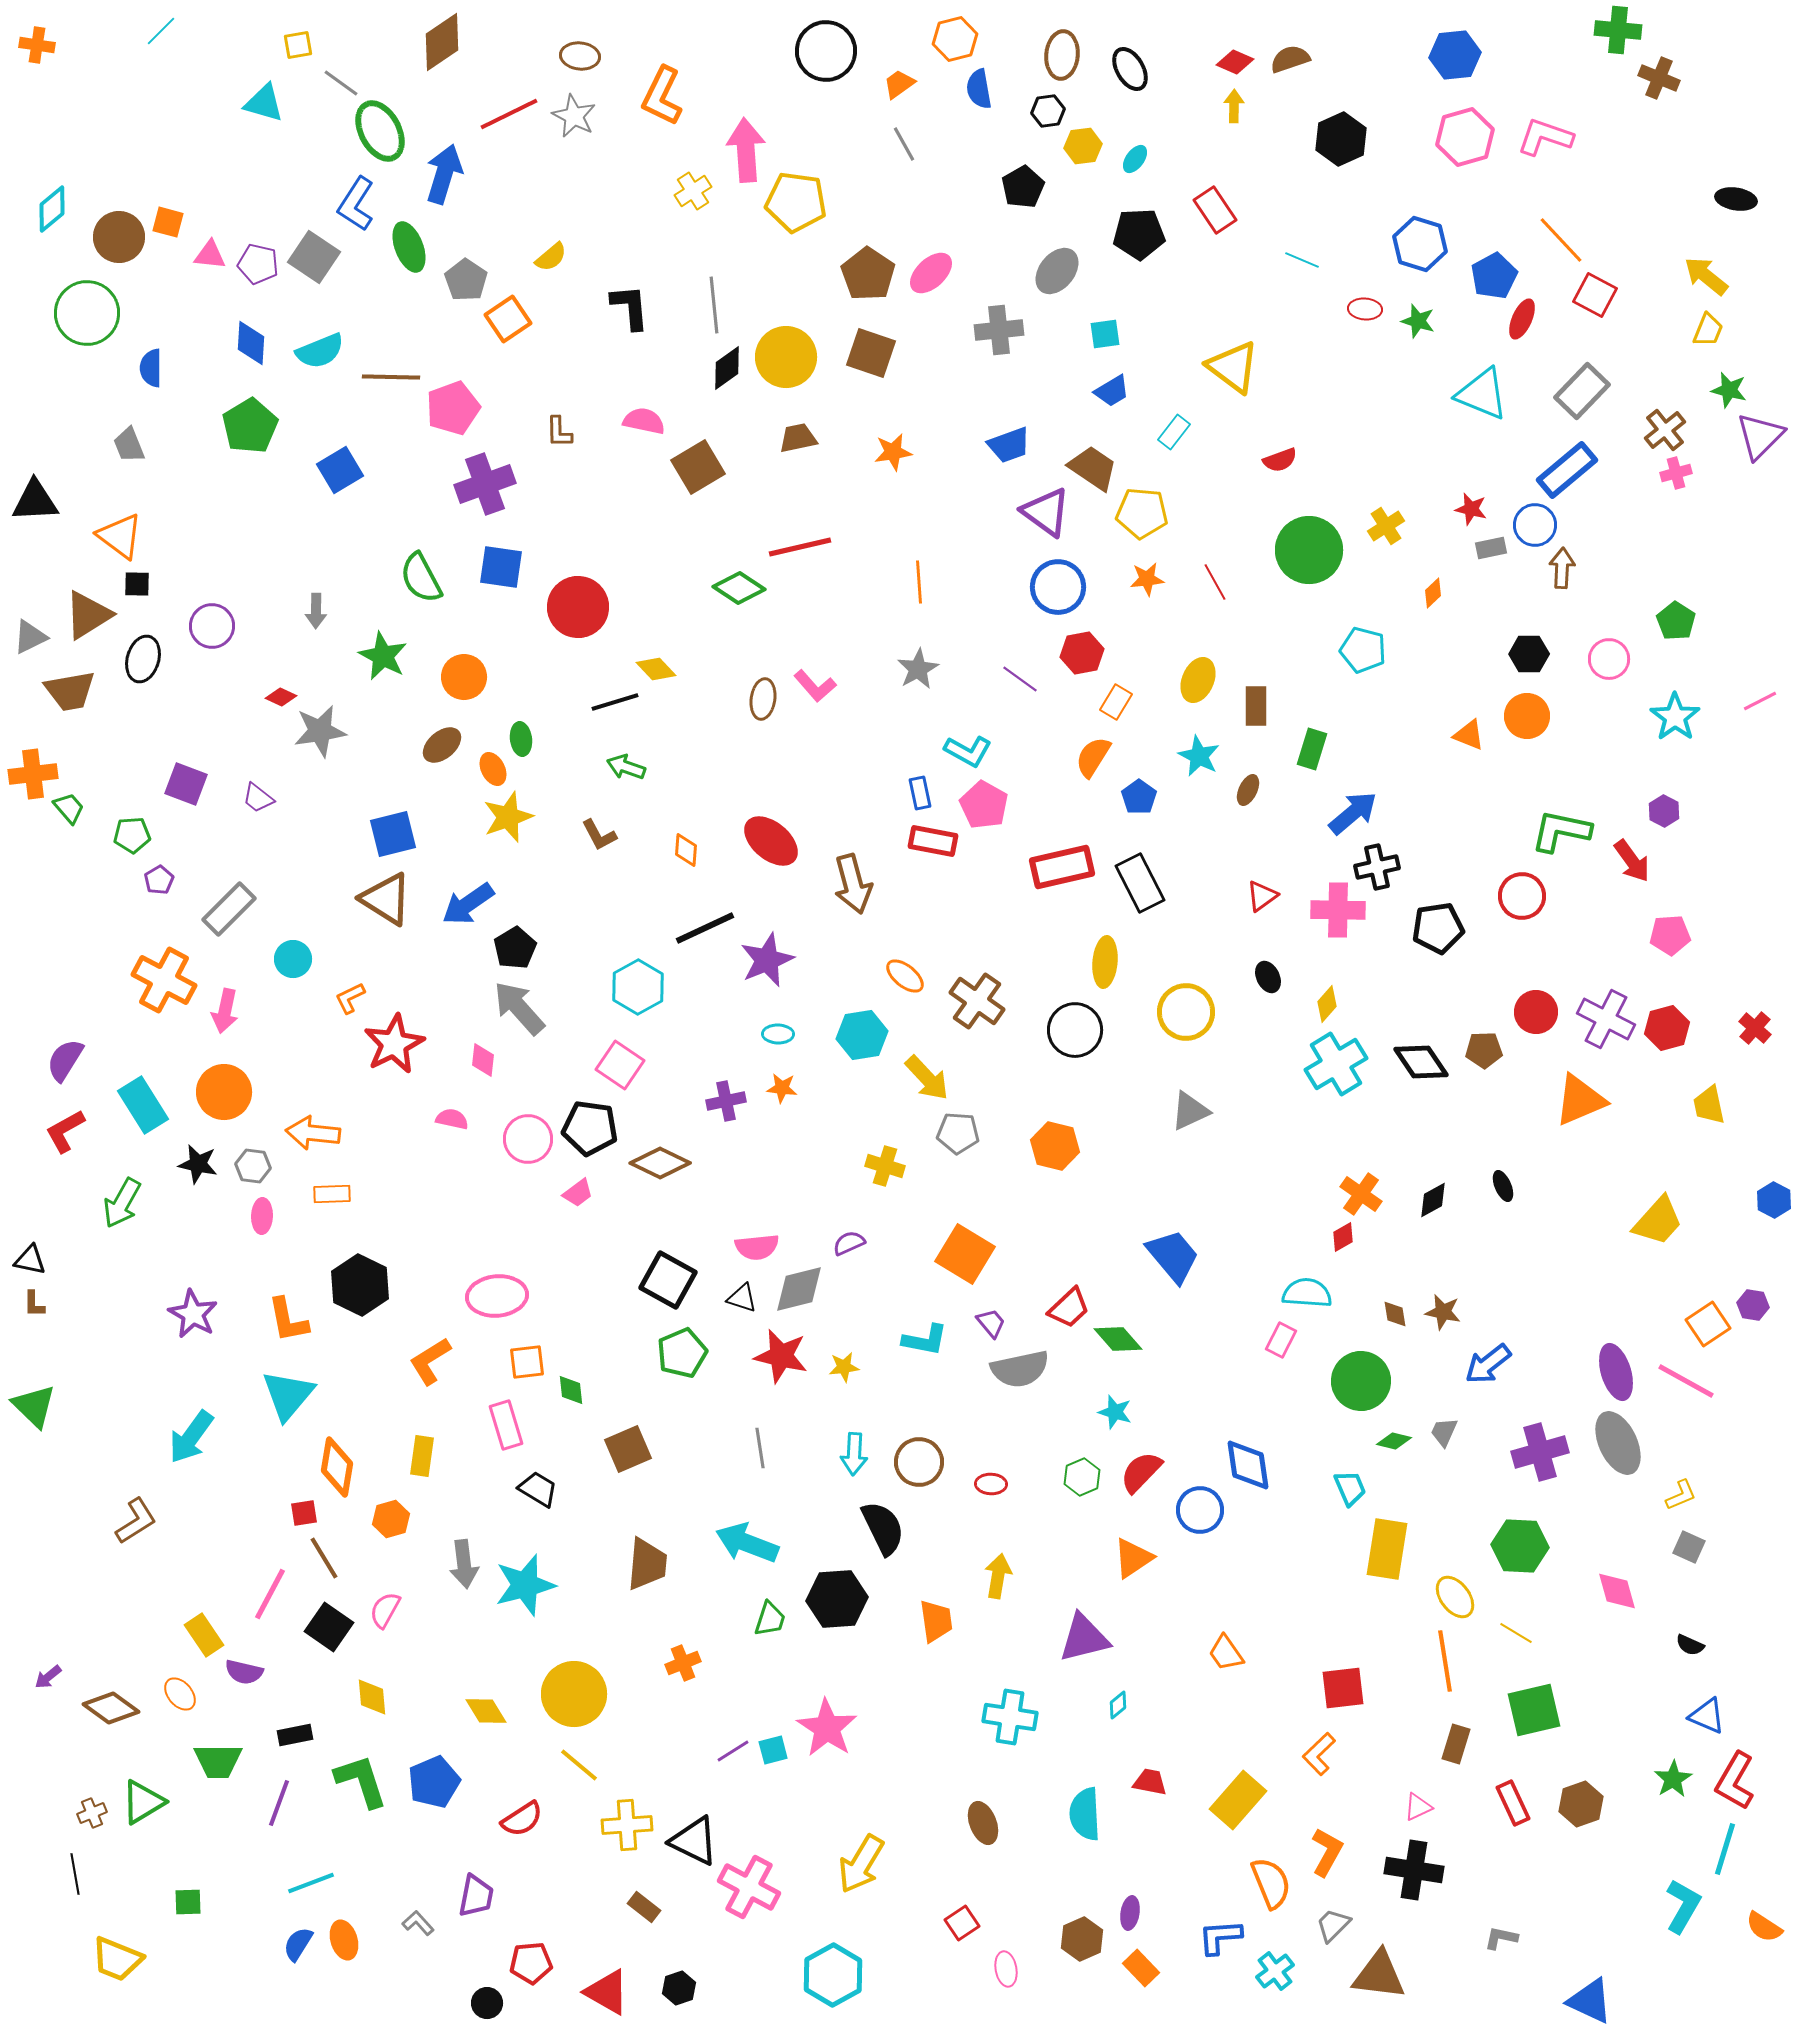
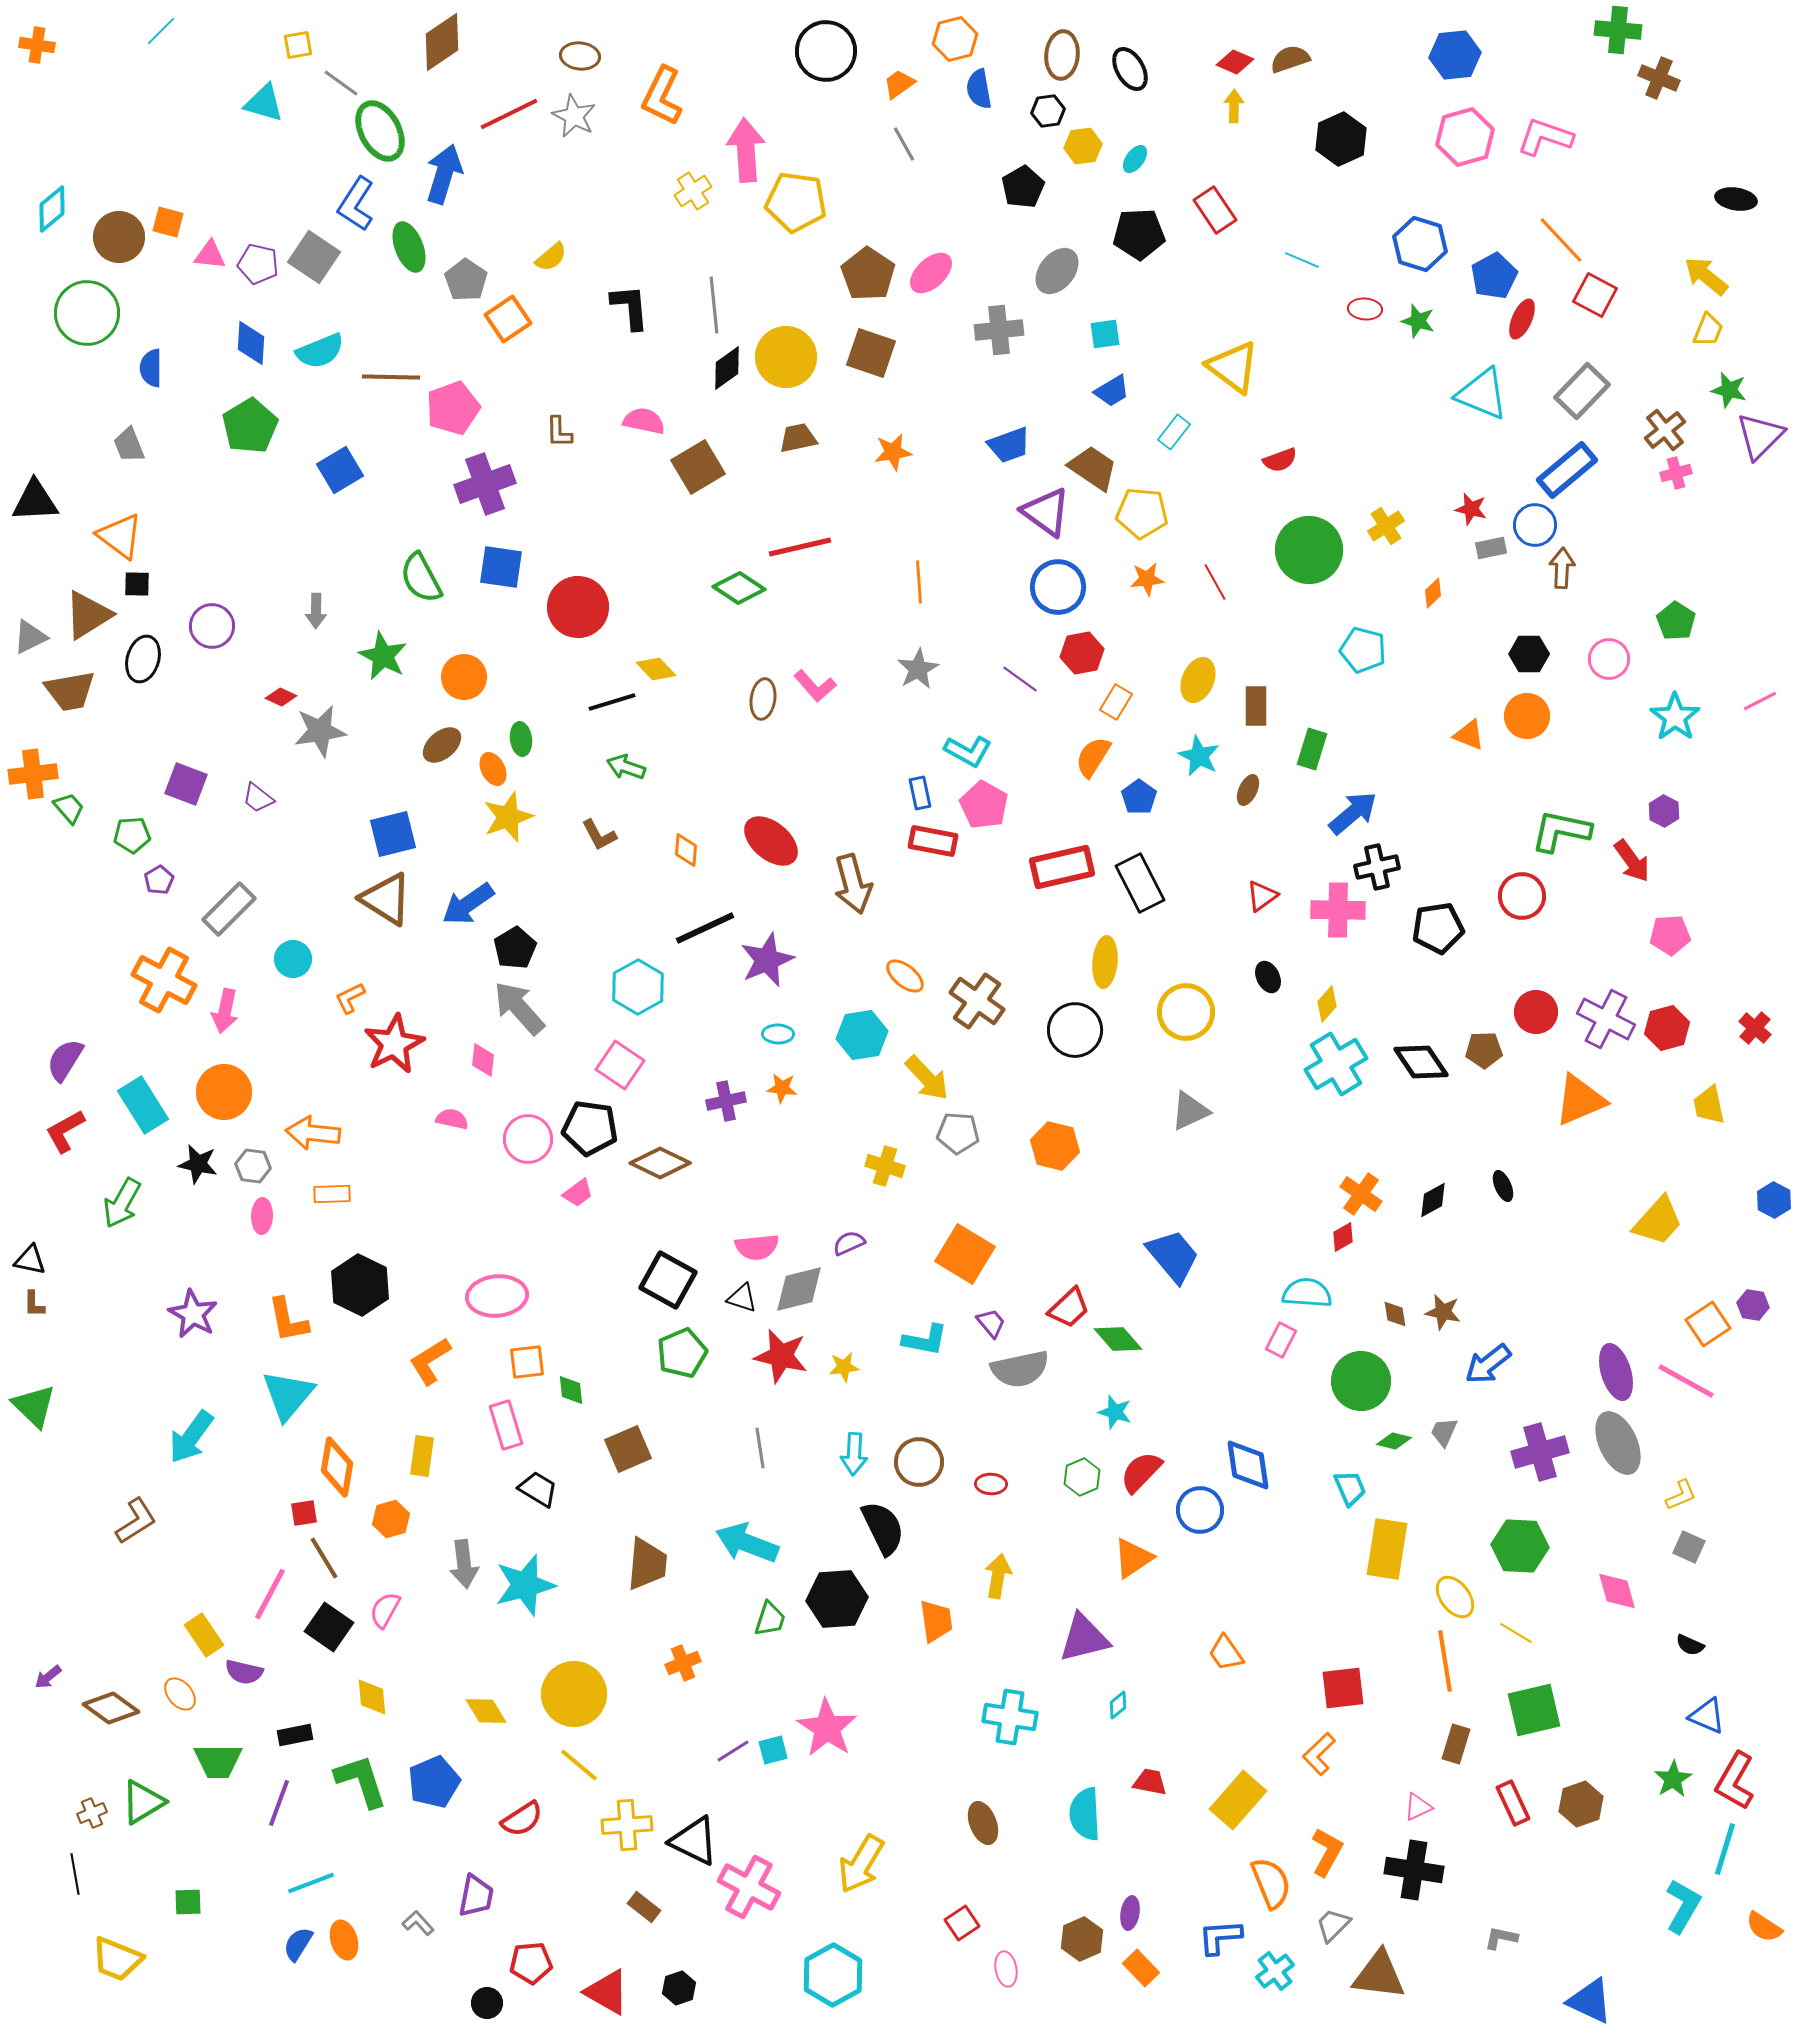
black line at (615, 702): moved 3 px left
